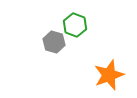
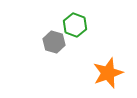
orange star: moved 1 px left, 2 px up
